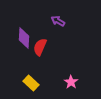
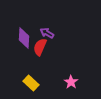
purple arrow: moved 11 px left, 12 px down
